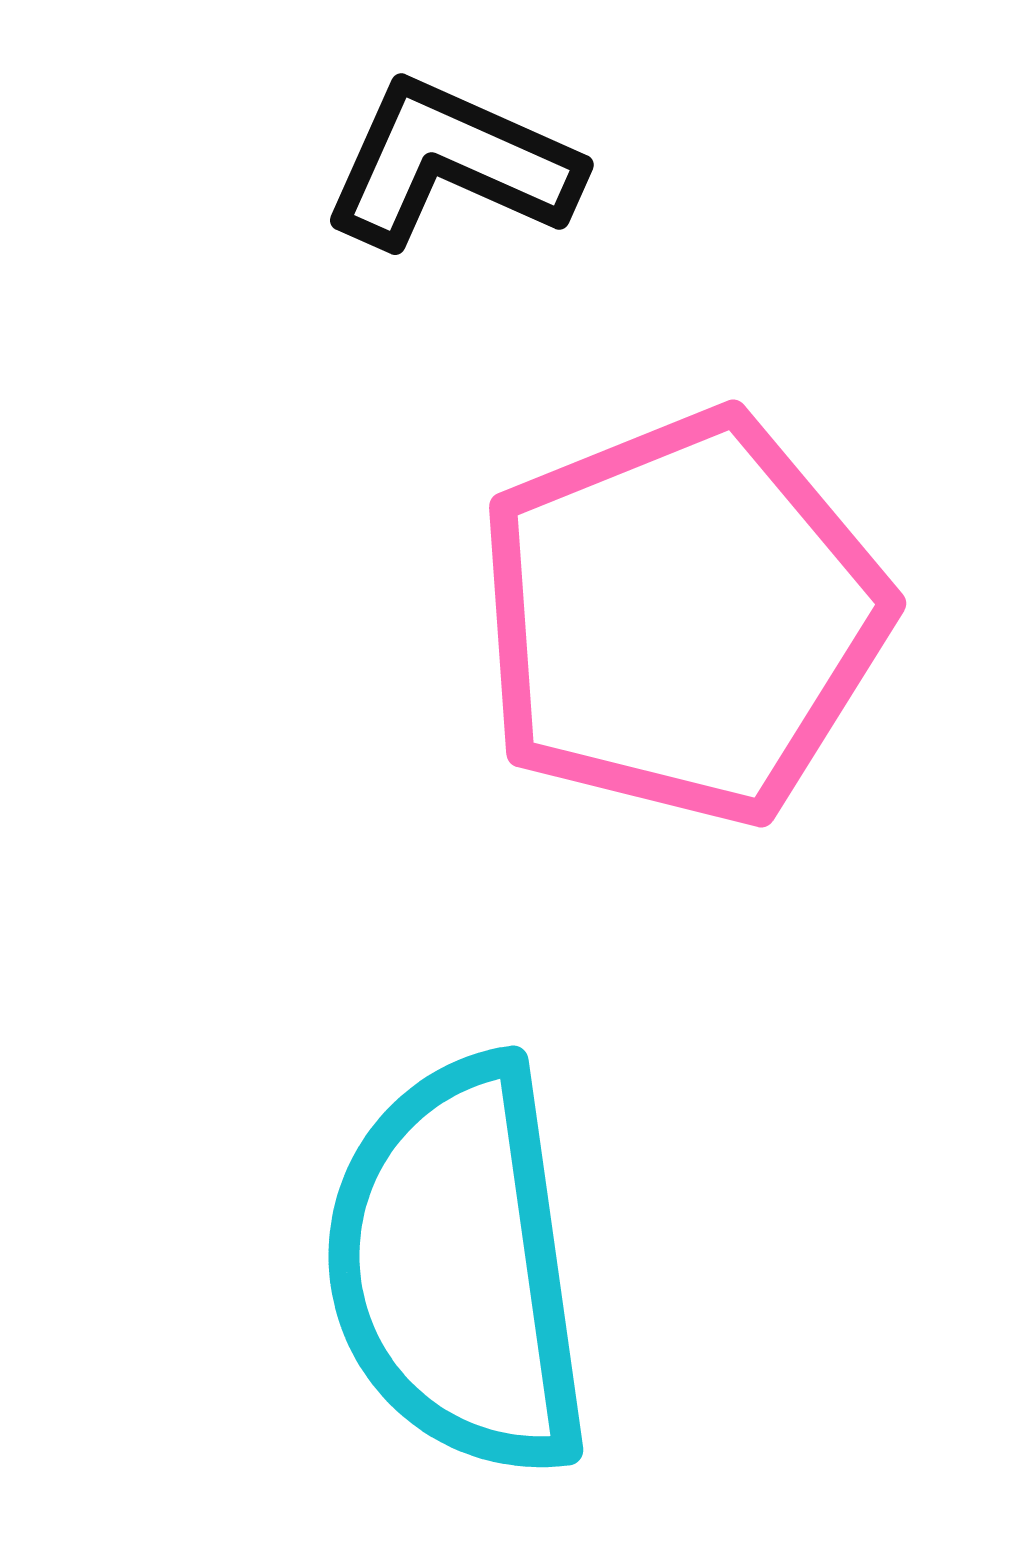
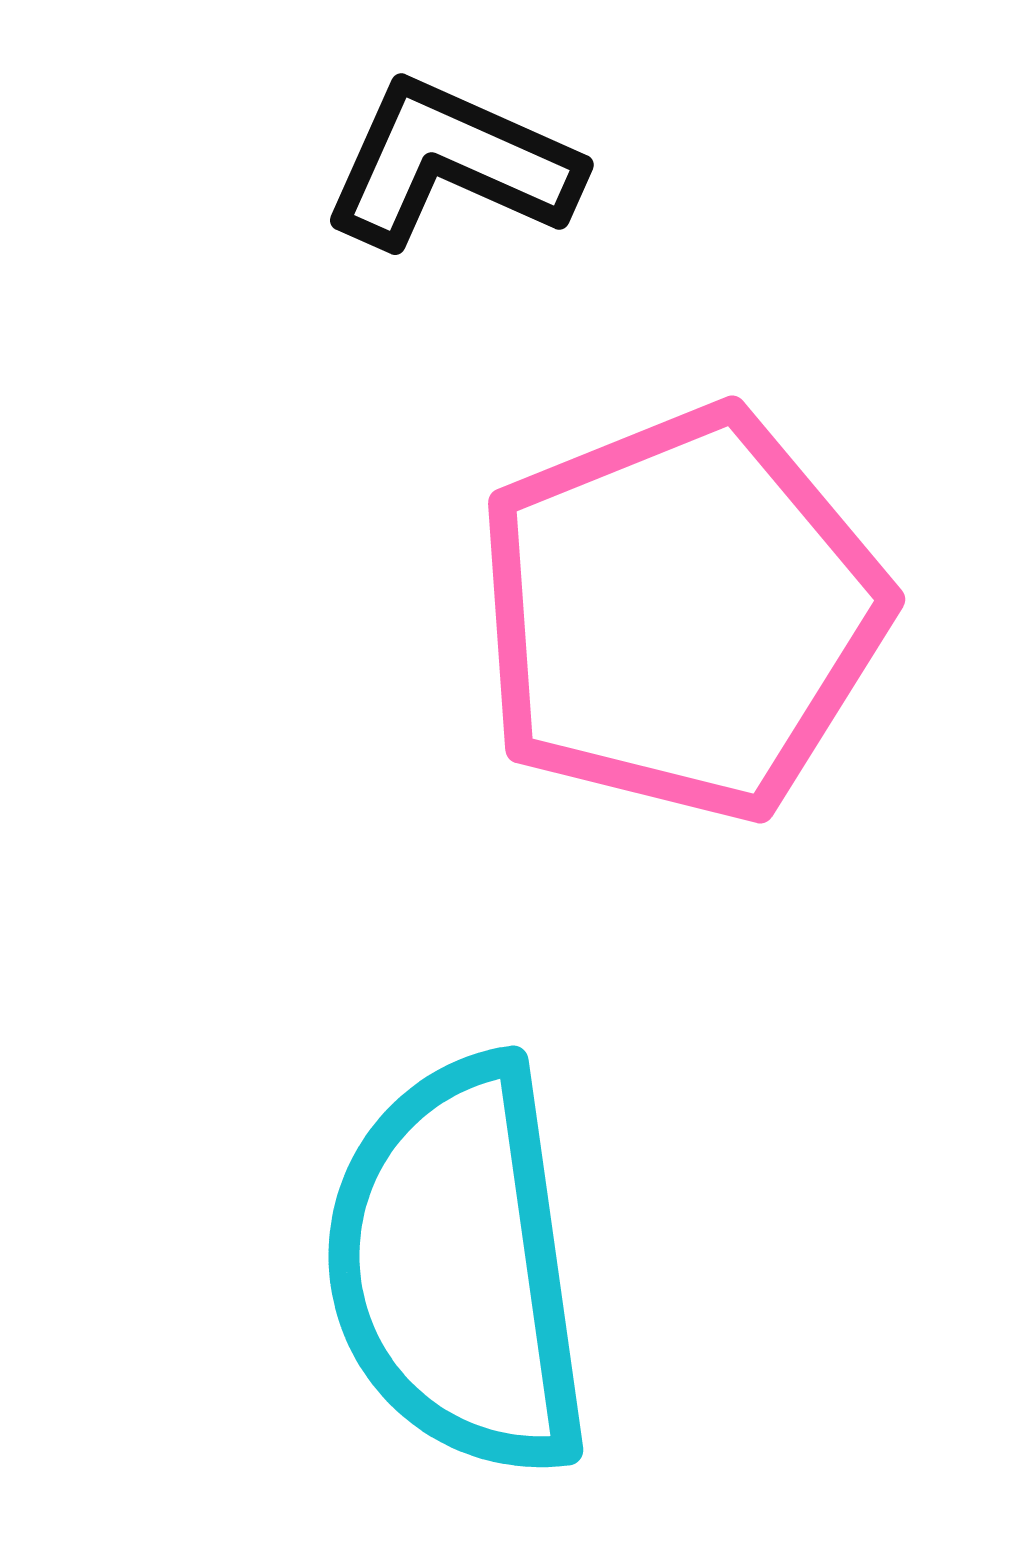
pink pentagon: moved 1 px left, 4 px up
